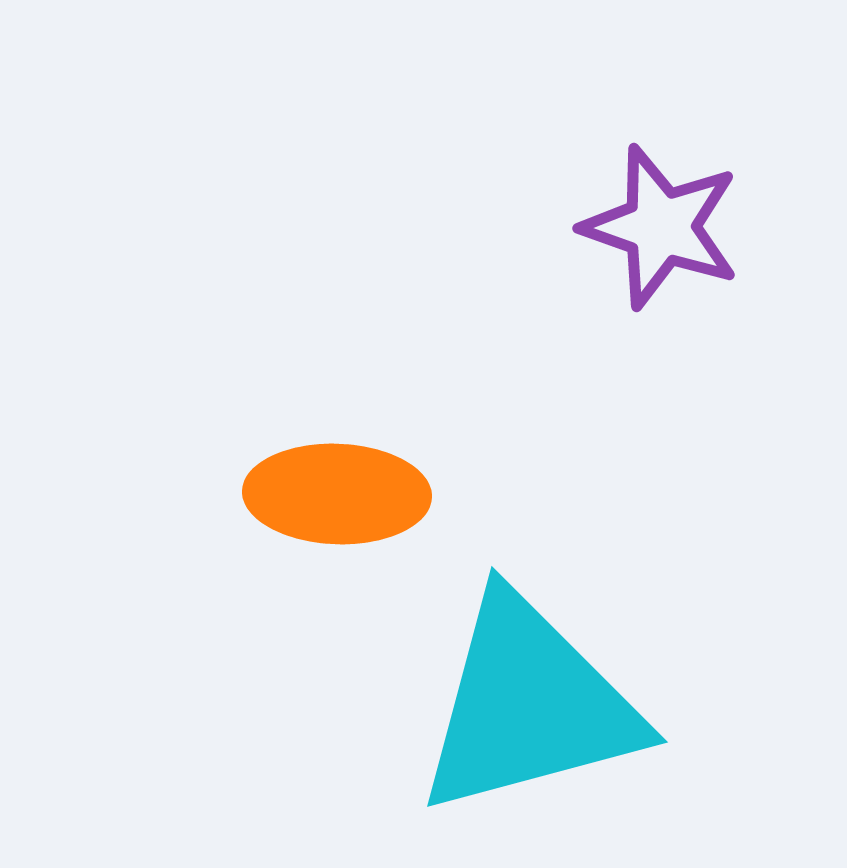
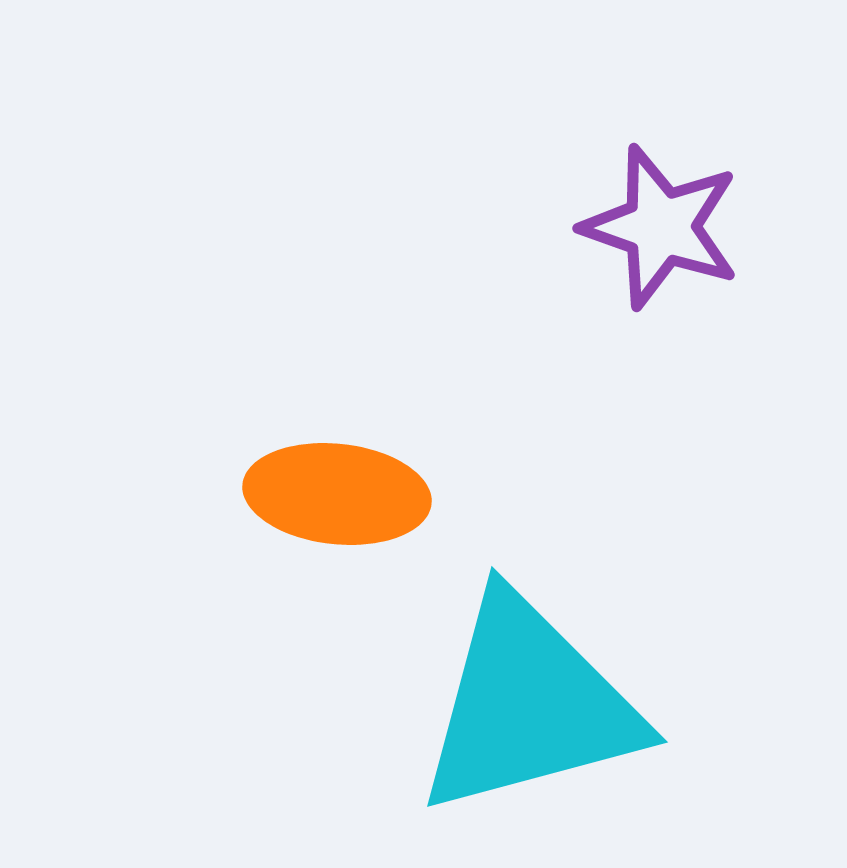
orange ellipse: rotated 4 degrees clockwise
